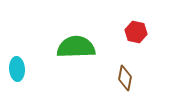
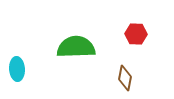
red hexagon: moved 2 px down; rotated 10 degrees counterclockwise
